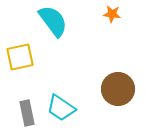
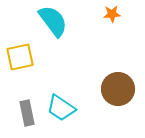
orange star: rotated 12 degrees counterclockwise
